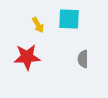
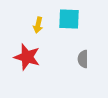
yellow arrow: rotated 42 degrees clockwise
red star: rotated 20 degrees clockwise
